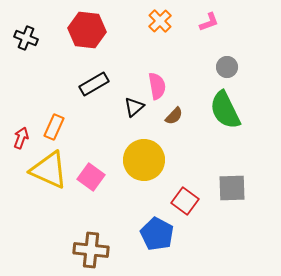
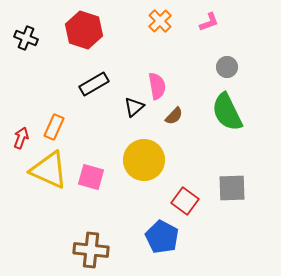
red hexagon: moved 3 px left; rotated 12 degrees clockwise
green semicircle: moved 2 px right, 2 px down
pink square: rotated 20 degrees counterclockwise
blue pentagon: moved 5 px right, 3 px down
